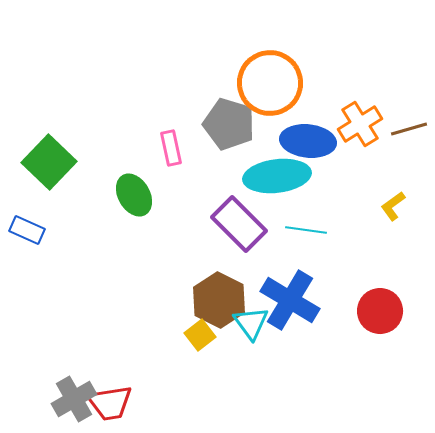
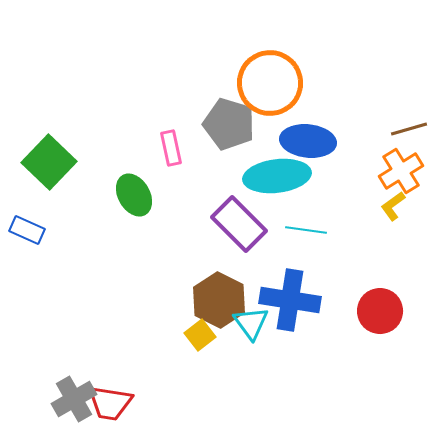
orange cross: moved 41 px right, 47 px down
blue cross: rotated 22 degrees counterclockwise
red trapezoid: rotated 18 degrees clockwise
